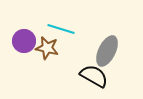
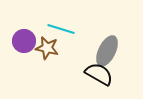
black semicircle: moved 5 px right, 2 px up
